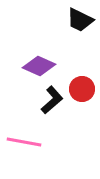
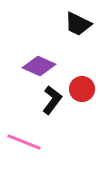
black trapezoid: moved 2 px left, 4 px down
black L-shape: rotated 12 degrees counterclockwise
pink line: rotated 12 degrees clockwise
